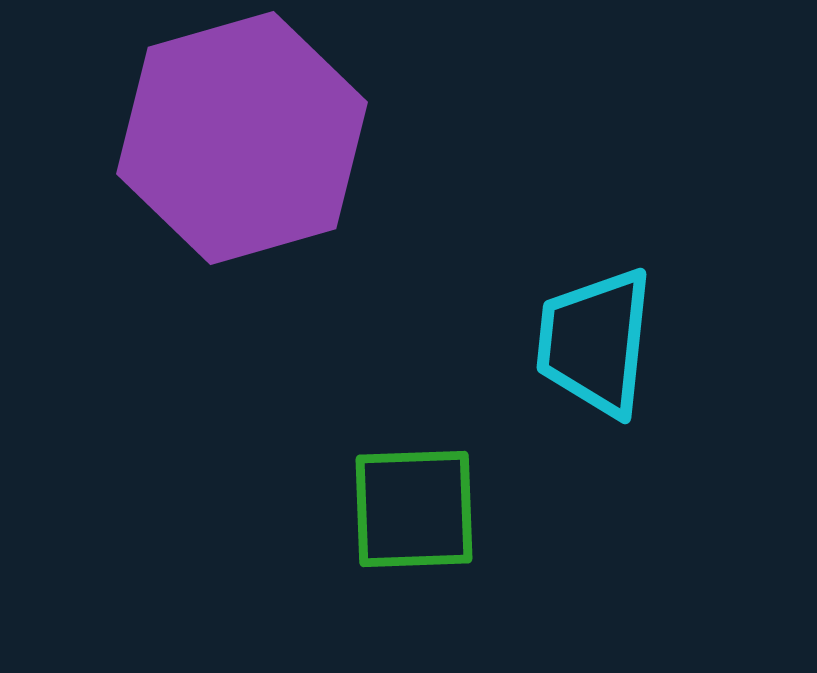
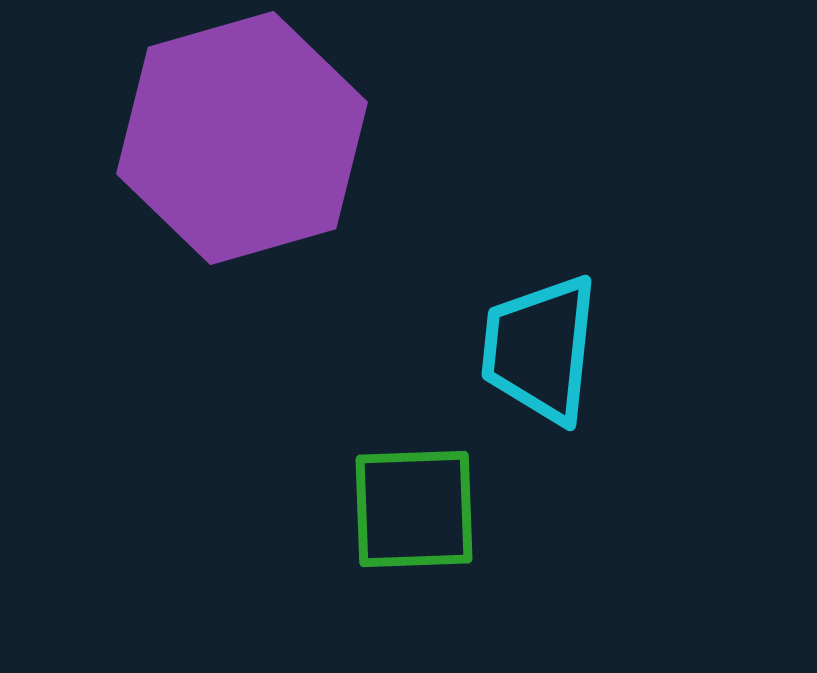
cyan trapezoid: moved 55 px left, 7 px down
